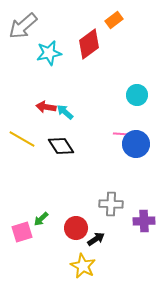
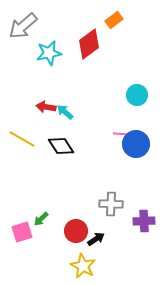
red circle: moved 3 px down
